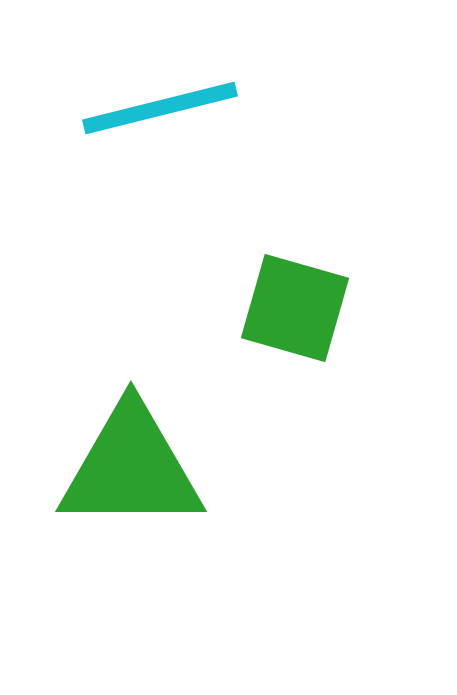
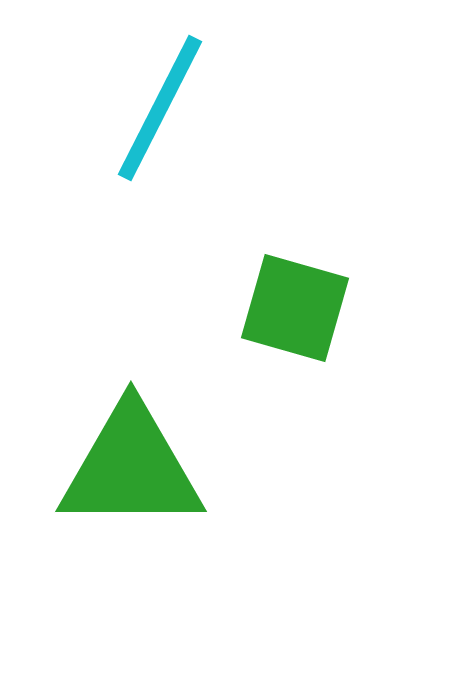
cyan line: rotated 49 degrees counterclockwise
